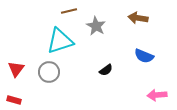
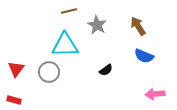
brown arrow: moved 8 px down; rotated 48 degrees clockwise
gray star: moved 1 px right, 1 px up
cyan triangle: moved 5 px right, 4 px down; rotated 16 degrees clockwise
pink arrow: moved 2 px left, 1 px up
